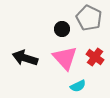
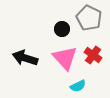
red cross: moved 2 px left, 2 px up
